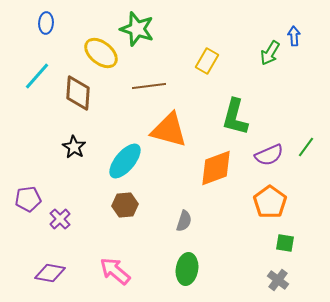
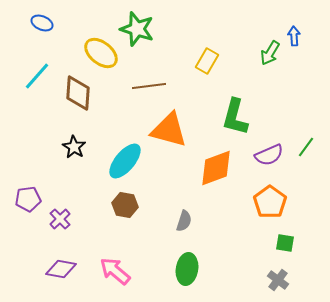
blue ellipse: moved 4 px left; rotated 70 degrees counterclockwise
brown hexagon: rotated 15 degrees clockwise
purple diamond: moved 11 px right, 4 px up
